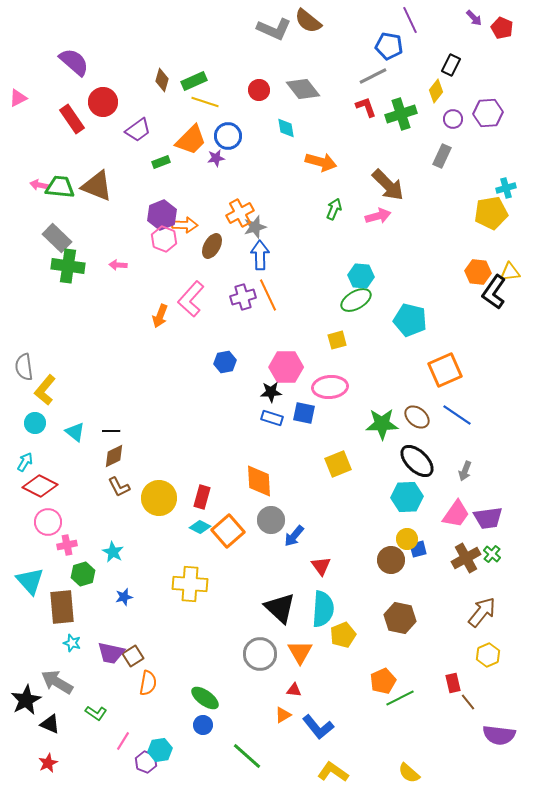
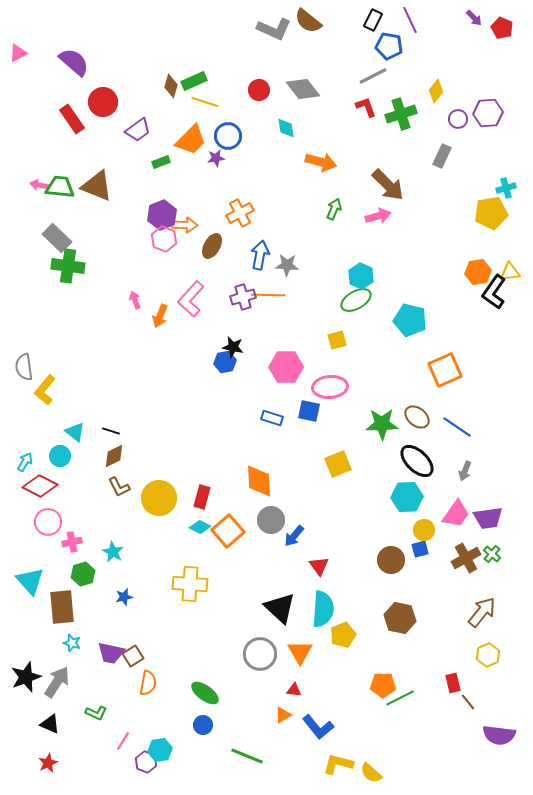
black rectangle at (451, 65): moved 78 px left, 45 px up
brown diamond at (162, 80): moved 9 px right, 6 px down
pink triangle at (18, 98): moved 45 px up
purple circle at (453, 119): moved 5 px right
gray star at (255, 227): moved 32 px right, 38 px down; rotated 20 degrees clockwise
blue arrow at (260, 255): rotated 12 degrees clockwise
pink arrow at (118, 265): moved 17 px right, 35 px down; rotated 66 degrees clockwise
orange hexagon at (478, 272): rotated 15 degrees counterclockwise
cyan hexagon at (361, 276): rotated 20 degrees clockwise
orange line at (268, 295): rotated 64 degrees counterclockwise
black star at (271, 392): moved 38 px left, 45 px up; rotated 15 degrees clockwise
blue square at (304, 413): moved 5 px right, 2 px up
blue line at (457, 415): moved 12 px down
cyan circle at (35, 423): moved 25 px right, 33 px down
black line at (111, 431): rotated 18 degrees clockwise
yellow circle at (407, 539): moved 17 px right, 9 px up
pink cross at (67, 545): moved 5 px right, 3 px up
blue square at (418, 549): moved 2 px right
red triangle at (321, 566): moved 2 px left
orange pentagon at (383, 681): moved 4 px down; rotated 25 degrees clockwise
gray arrow at (57, 682): rotated 92 degrees clockwise
green ellipse at (205, 698): moved 5 px up
black star at (26, 700): moved 23 px up; rotated 8 degrees clockwise
green L-shape at (96, 713): rotated 10 degrees counterclockwise
green line at (247, 756): rotated 20 degrees counterclockwise
yellow L-shape at (333, 772): moved 5 px right, 8 px up; rotated 20 degrees counterclockwise
yellow semicircle at (409, 773): moved 38 px left
